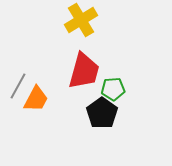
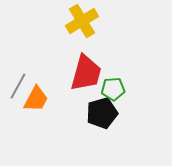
yellow cross: moved 1 px right, 1 px down
red trapezoid: moved 2 px right, 2 px down
black pentagon: rotated 20 degrees clockwise
